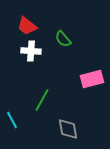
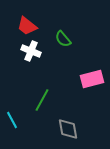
white cross: rotated 18 degrees clockwise
